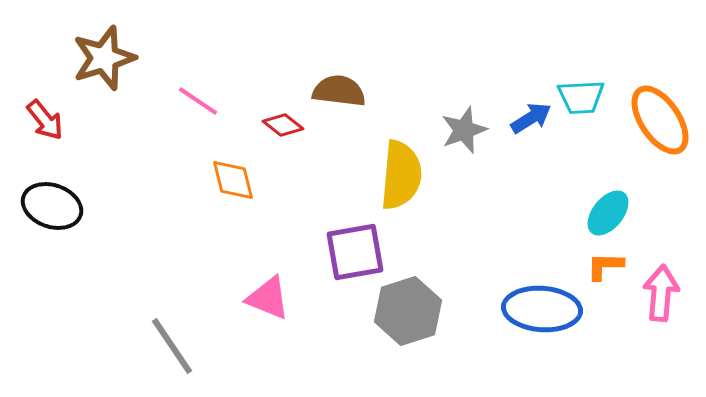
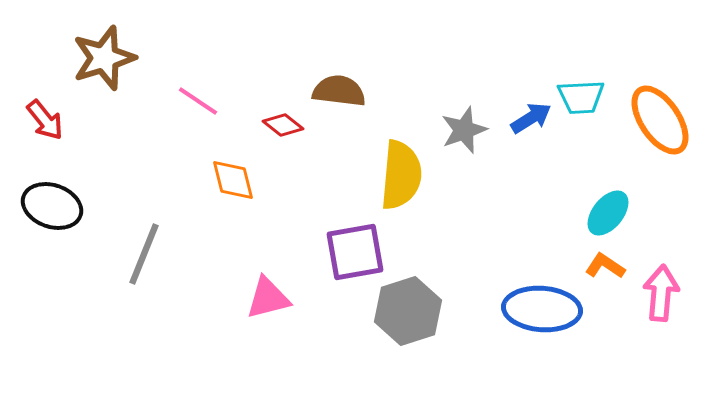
orange L-shape: rotated 33 degrees clockwise
pink triangle: rotated 36 degrees counterclockwise
gray line: moved 28 px left, 92 px up; rotated 56 degrees clockwise
